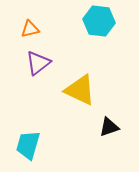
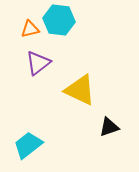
cyan hexagon: moved 40 px left, 1 px up
cyan trapezoid: rotated 36 degrees clockwise
